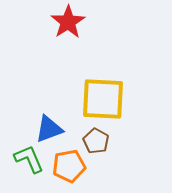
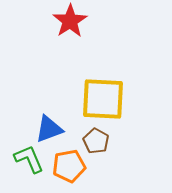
red star: moved 2 px right, 1 px up
